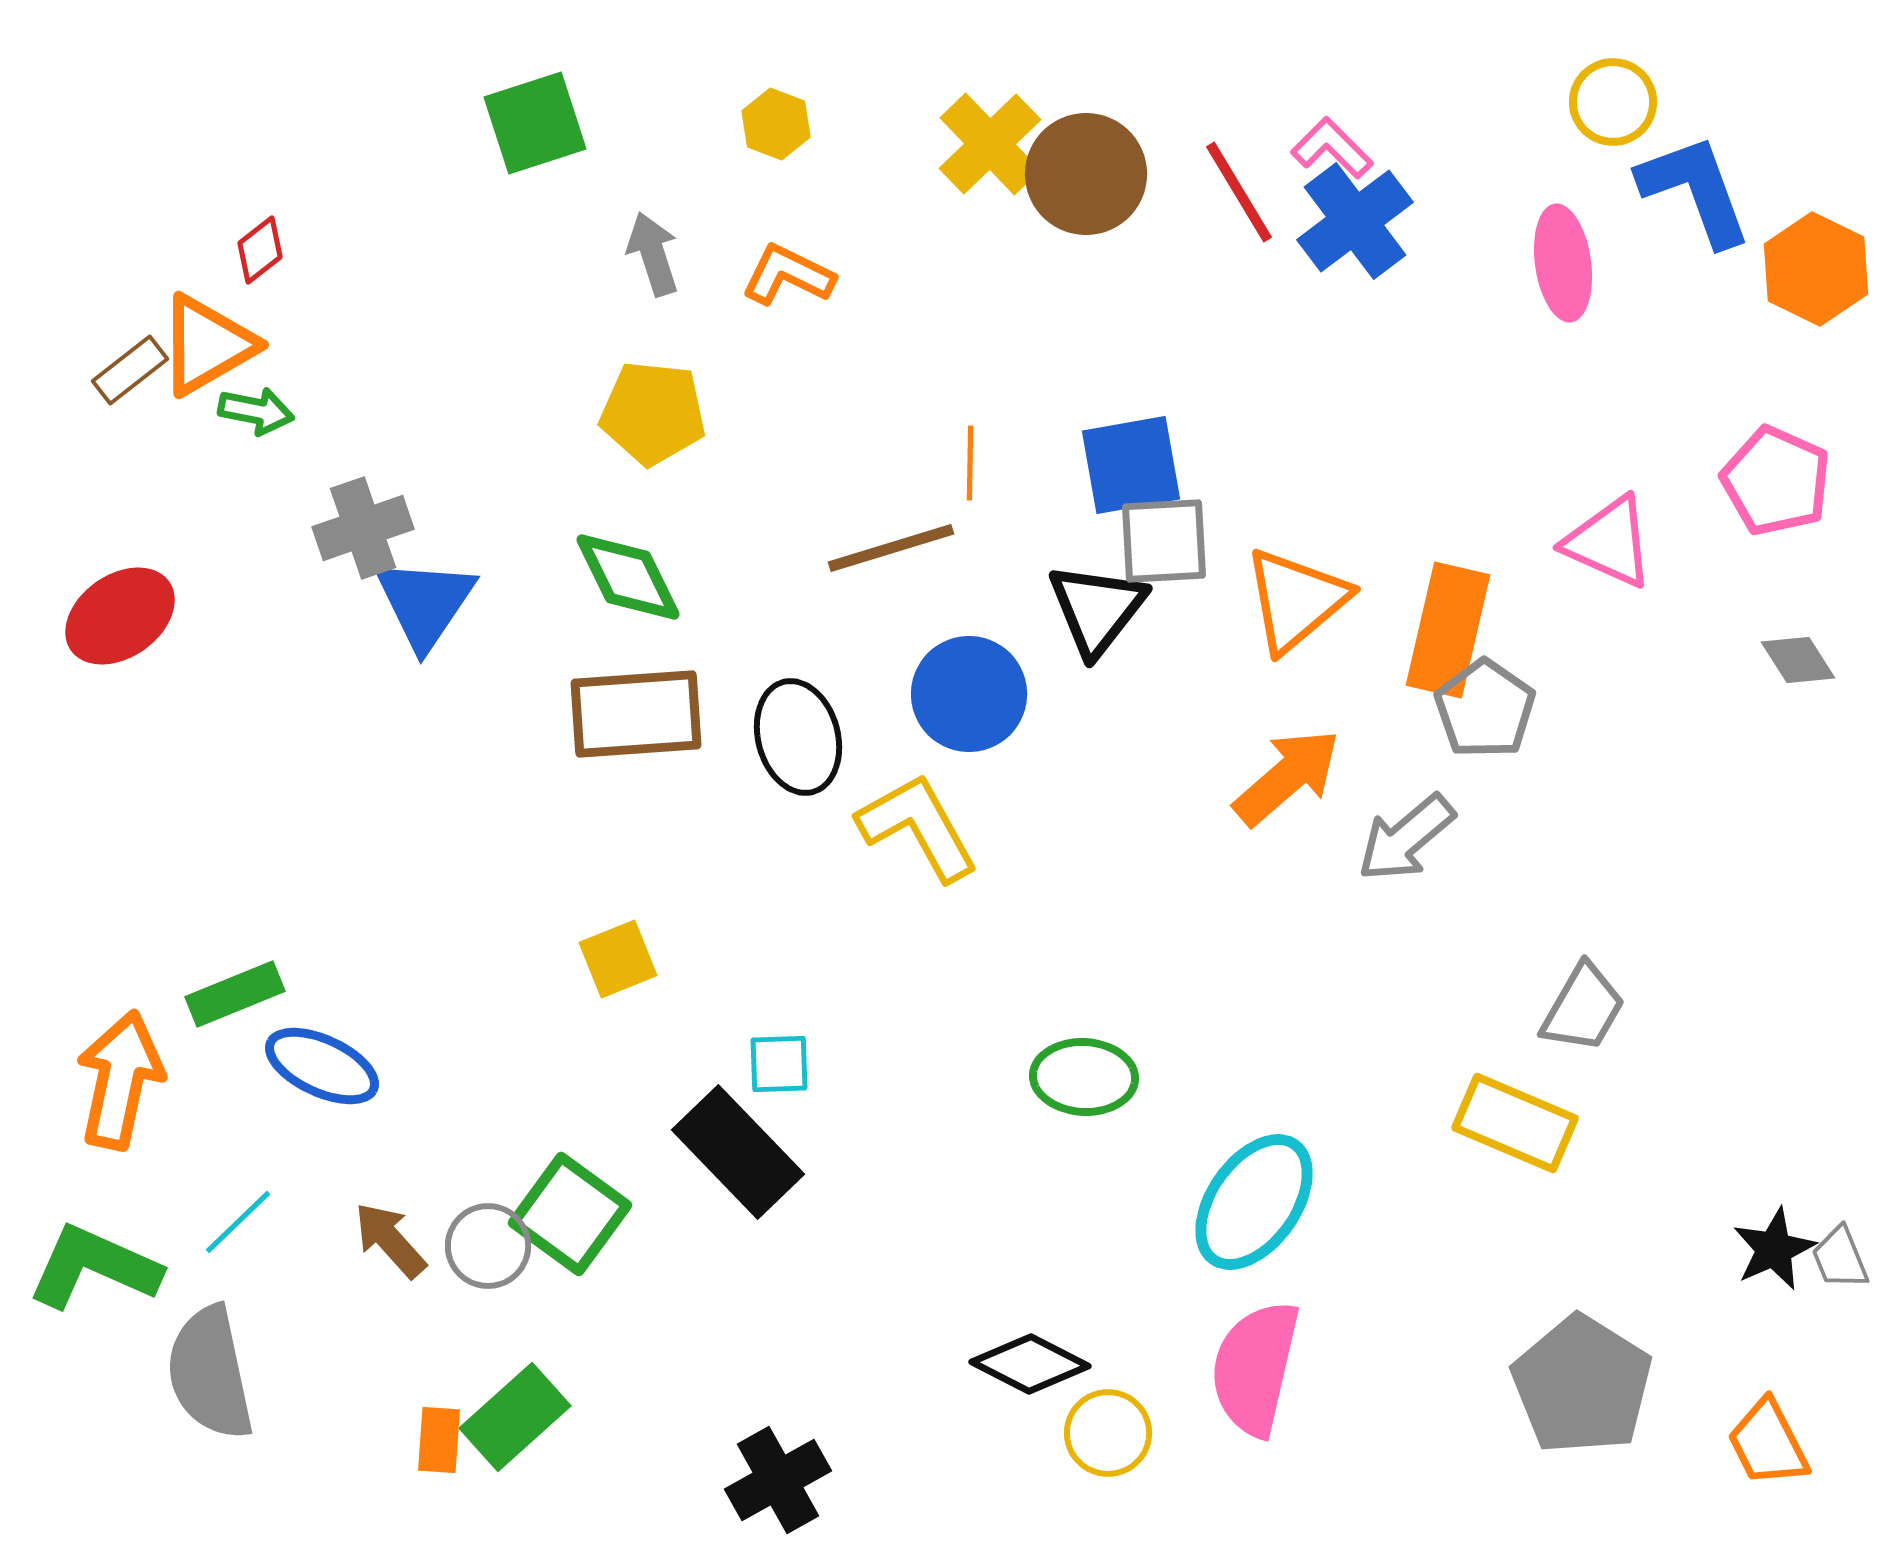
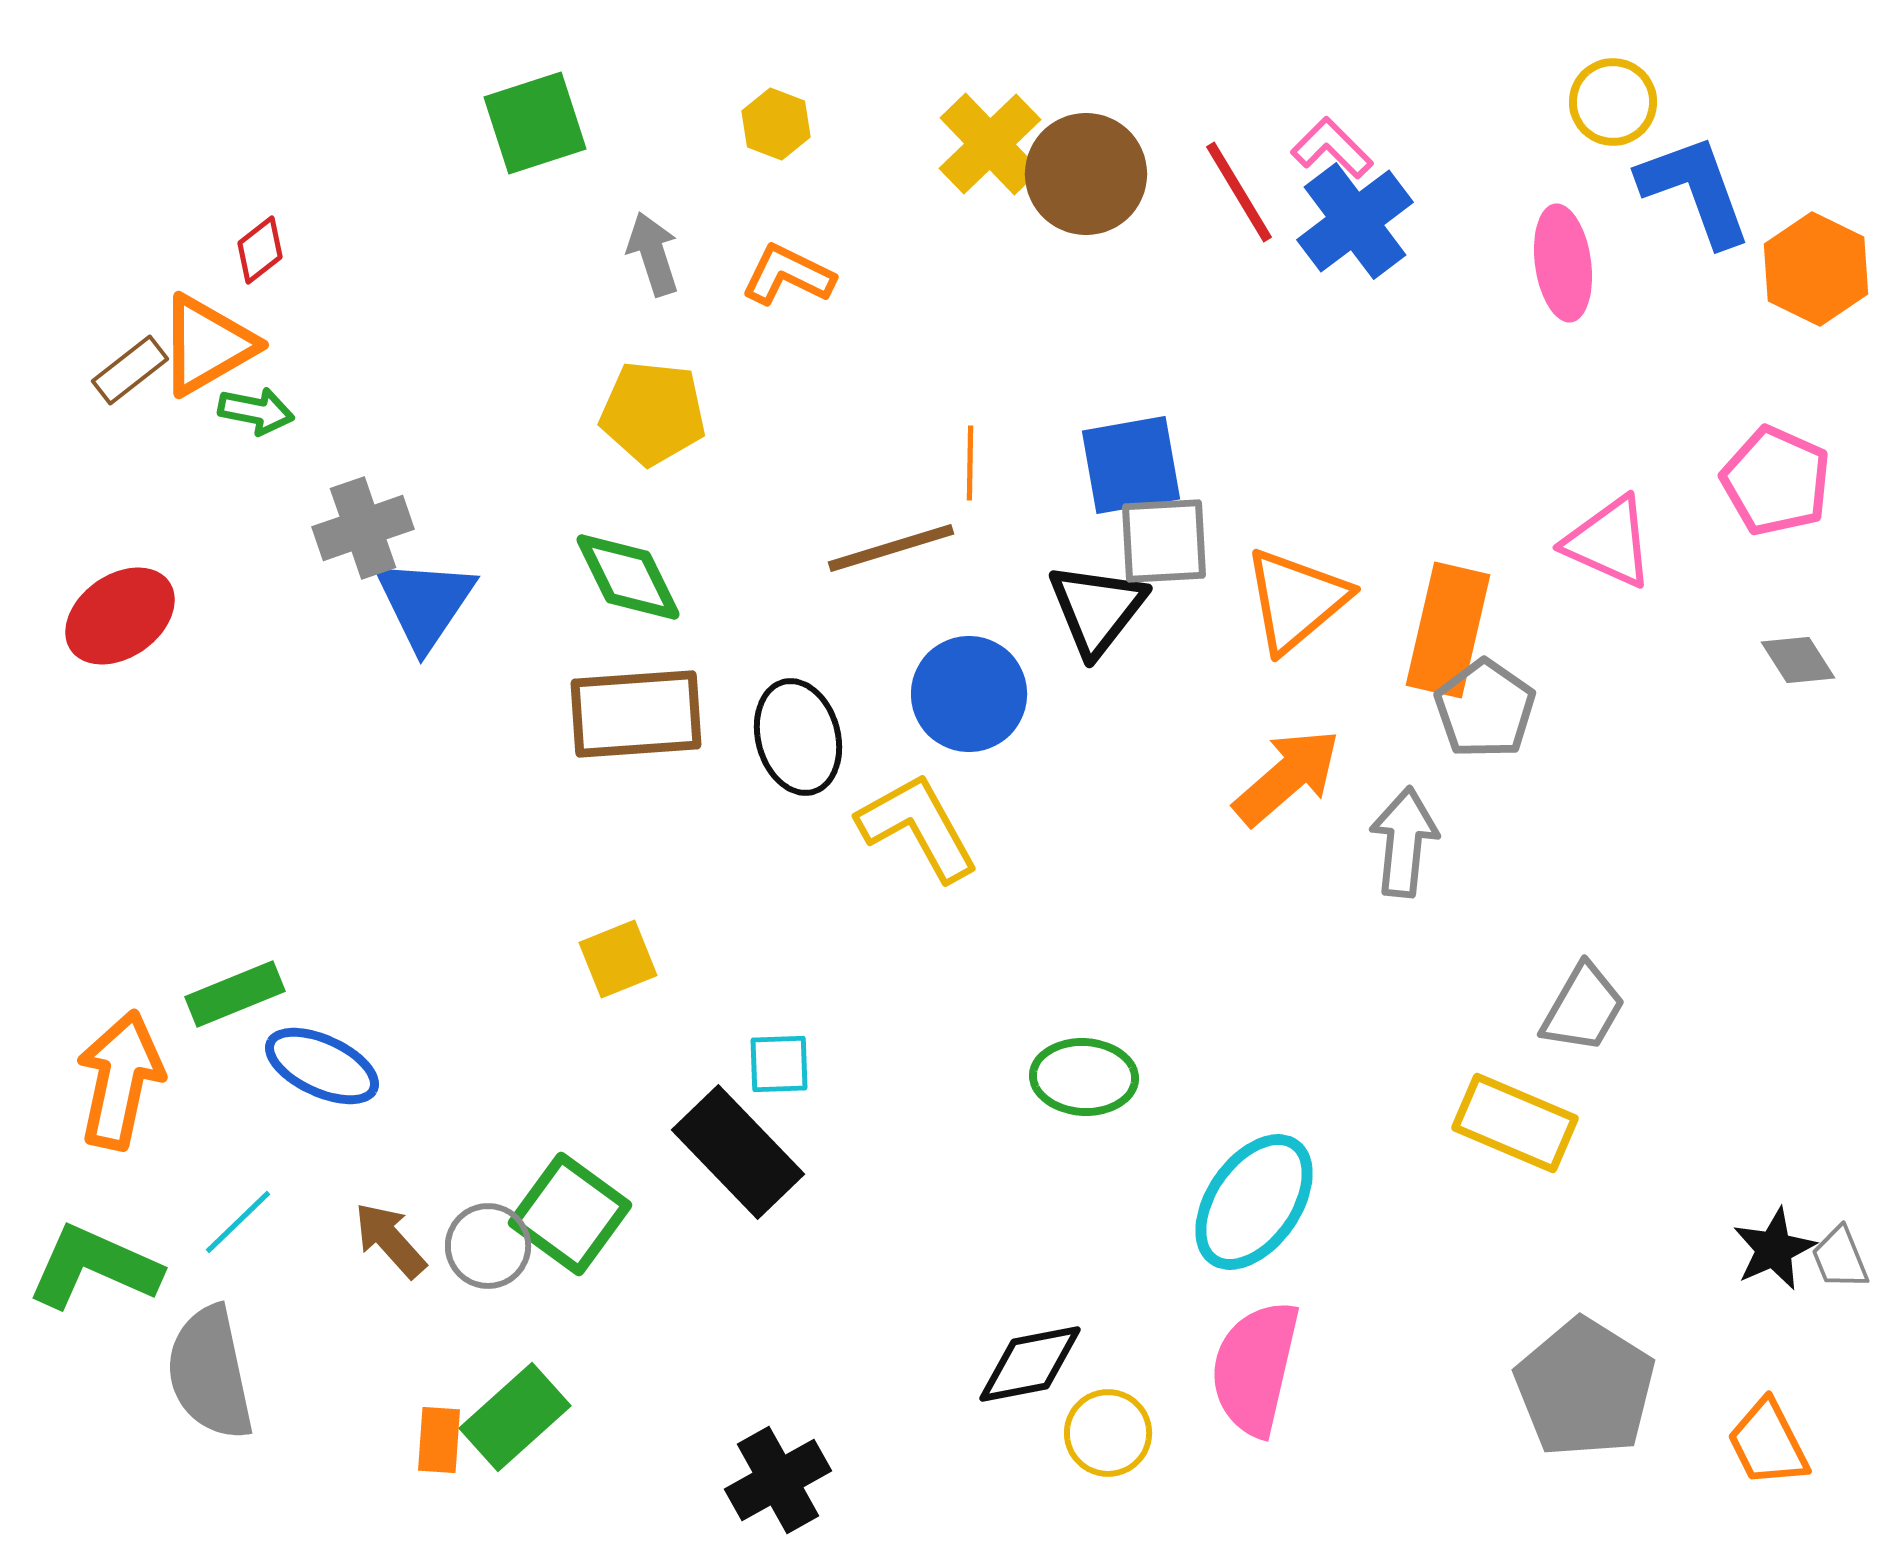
gray arrow at (1406, 838): moved 2 px left, 4 px down; rotated 136 degrees clockwise
black diamond at (1030, 1364): rotated 38 degrees counterclockwise
gray pentagon at (1582, 1385): moved 3 px right, 3 px down
